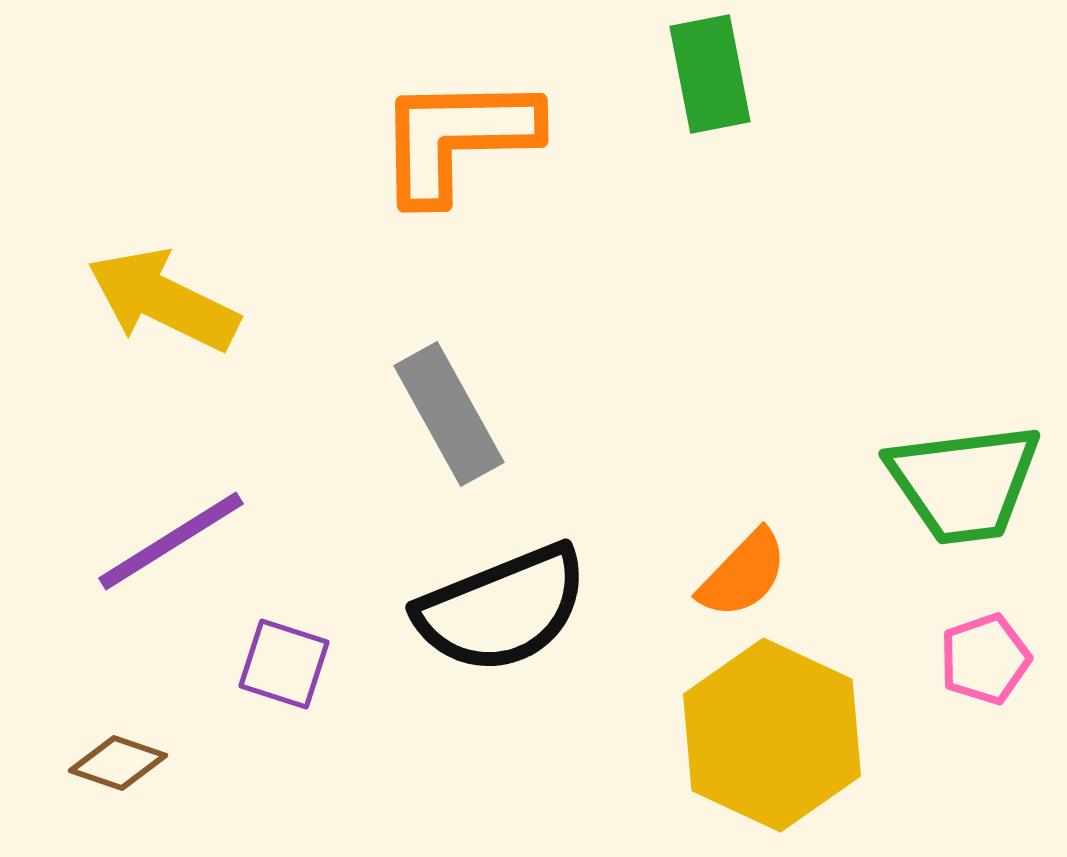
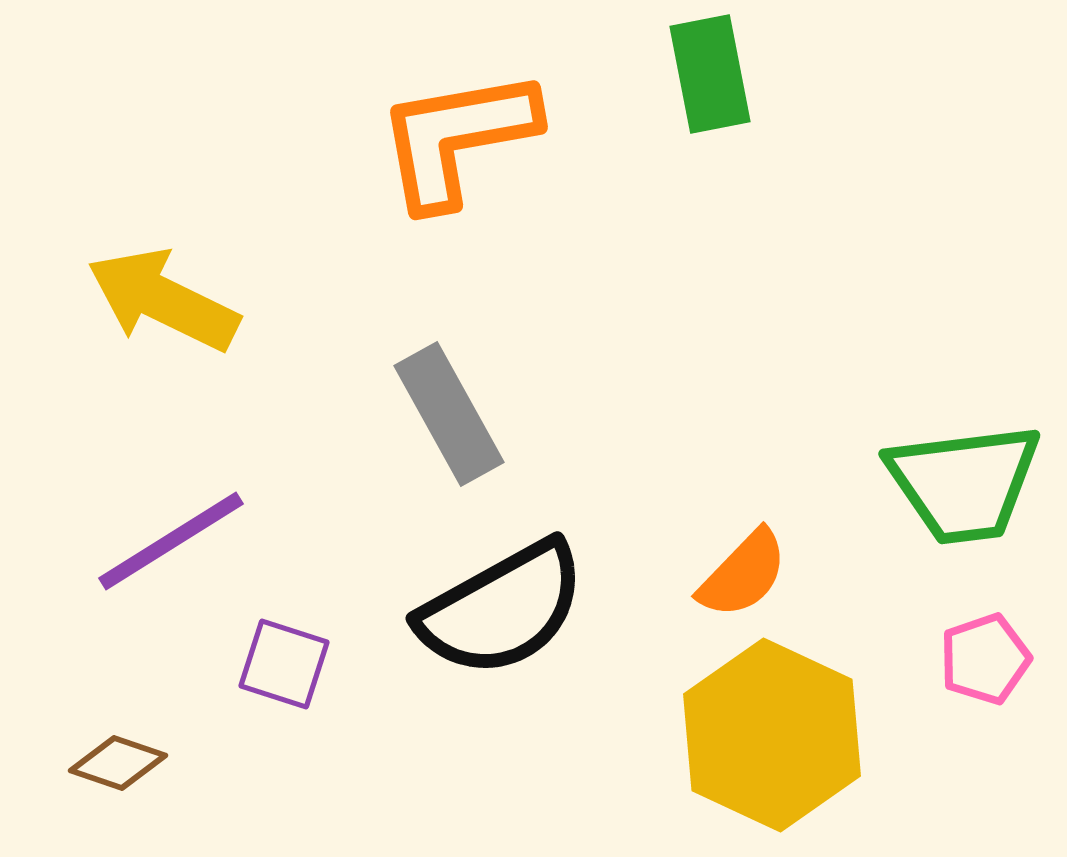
orange L-shape: rotated 9 degrees counterclockwise
black semicircle: rotated 7 degrees counterclockwise
